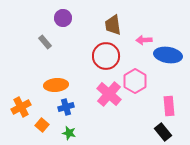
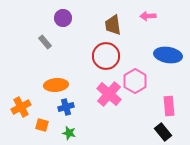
pink arrow: moved 4 px right, 24 px up
orange square: rotated 24 degrees counterclockwise
